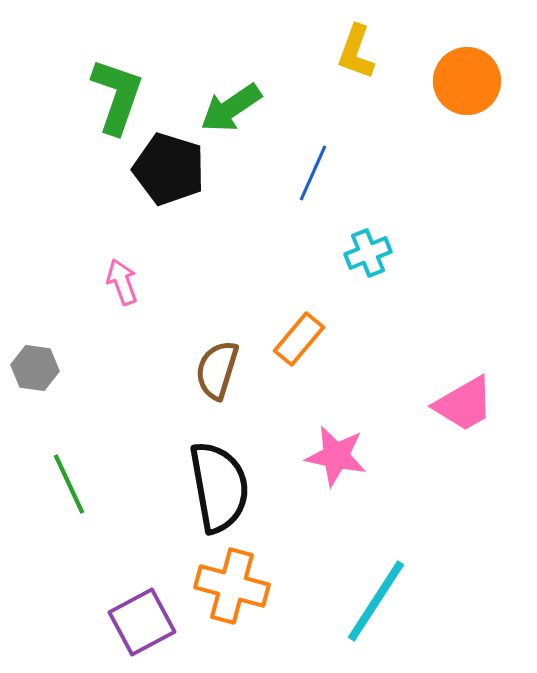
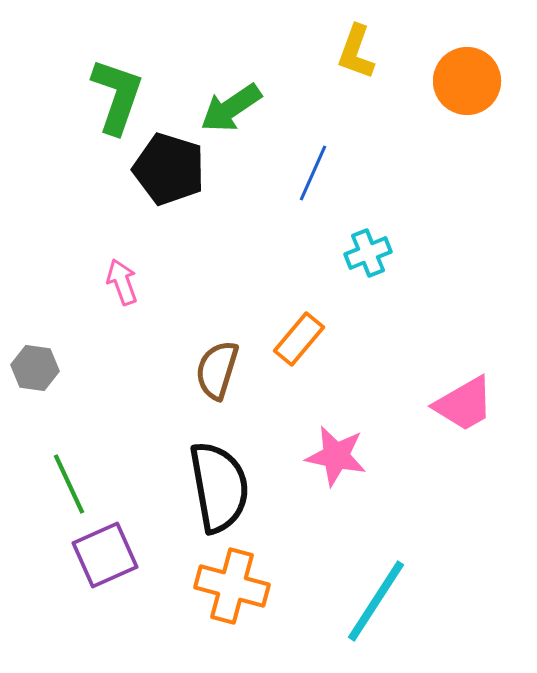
purple square: moved 37 px left, 67 px up; rotated 4 degrees clockwise
